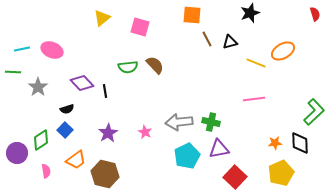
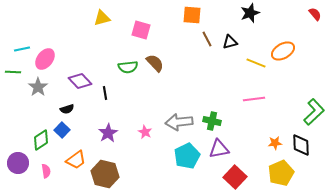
red semicircle: rotated 24 degrees counterclockwise
yellow triangle: rotated 24 degrees clockwise
pink square: moved 1 px right, 3 px down
pink ellipse: moved 7 px left, 9 px down; rotated 75 degrees counterclockwise
brown semicircle: moved 2 px up
purple diamond: moved 2 px left, 2 px up
black line: moved 2 px down
green cross: moved 1 px right, 1 px up
blue square: moved 3 px left
black diamond: moved 1 px right, 2 px down
purple circle: moved 1 px right, 10 px down
